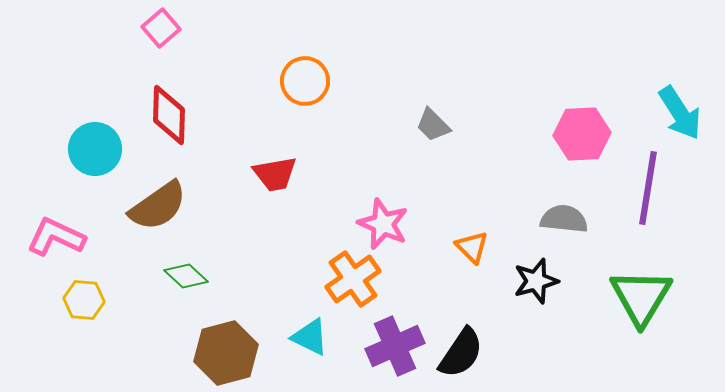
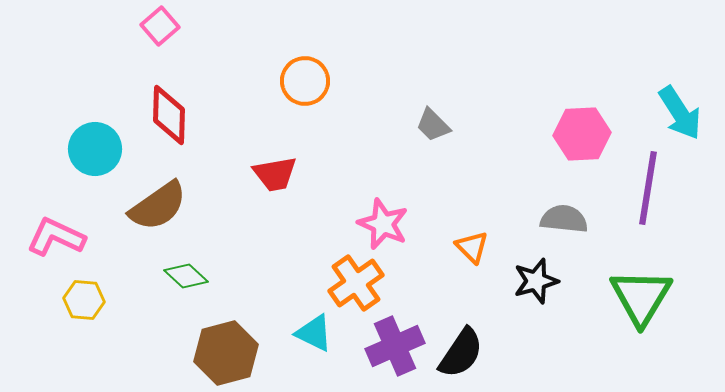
pink square: moved 1 px left, 2 px up
orange cross: moved 3 px right, 4 px down
cyan triangle: moved 4 px right, 4 px up
